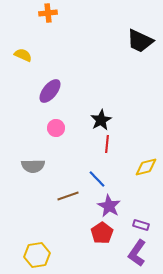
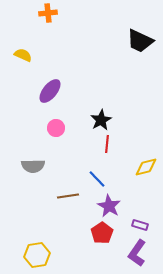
brown line: rotated 10 degrees clockwise
purple rectangle: moved 1 px left
